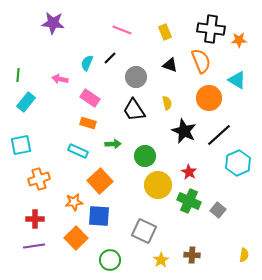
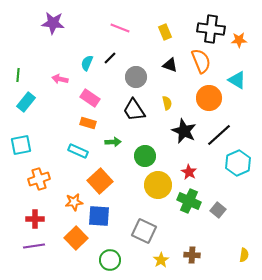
pink line at (122, 30): moved 2 px left, 2 px up
green arrow at (113, 144): moved 2 px up
